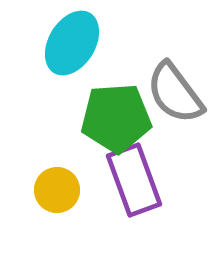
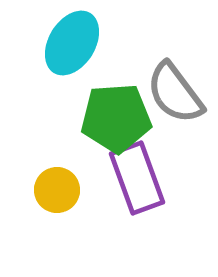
purple rectangle: moved 3 px right, 2 px up
